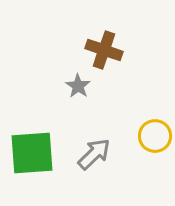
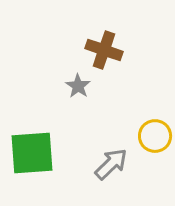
gray arrow: moved 17 px right, 10 px down
